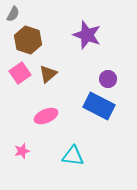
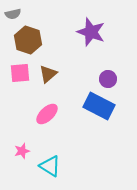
gray semicircle: rotated 49 degrees clockwise
purple star: moved 4 px right, 3 px up
pink square: rotated 30 degrees clockwise
pink ellipse: moved 1 px right, 2 px up; rotated 20 degrees counterclockwise
cyan triangle: moved 23 px left, 10 px down; rotated 25 degrees clockwise
